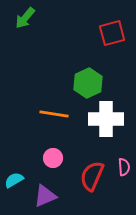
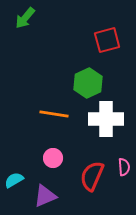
red square: moved 5 px left, 7 px down
